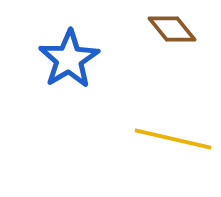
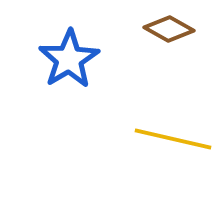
brown diamond: moved 3 px left; rotated 21 degrees counterclockwise
